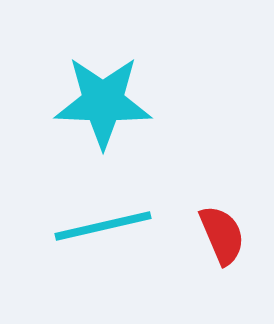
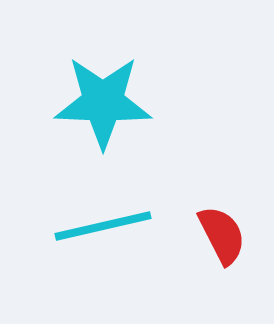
red semicircle: rotated 4 degrees counterclockwise
